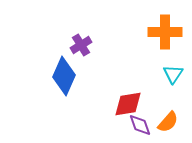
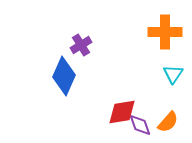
red diamond: moved 6 px left, 8 px down
